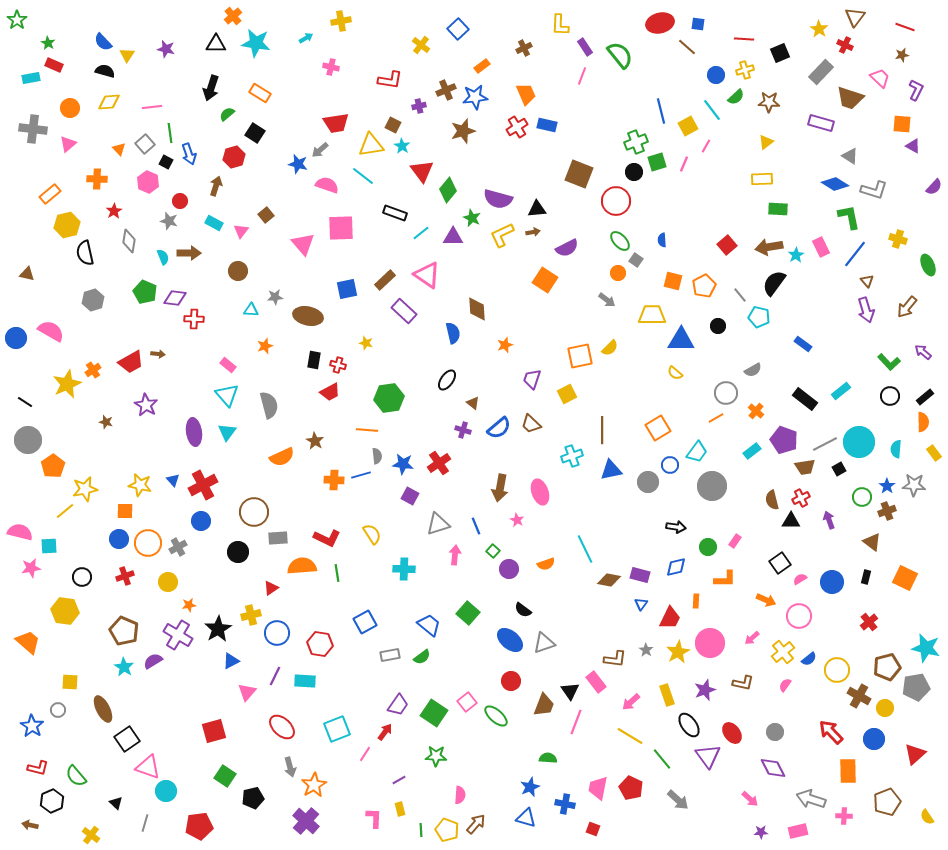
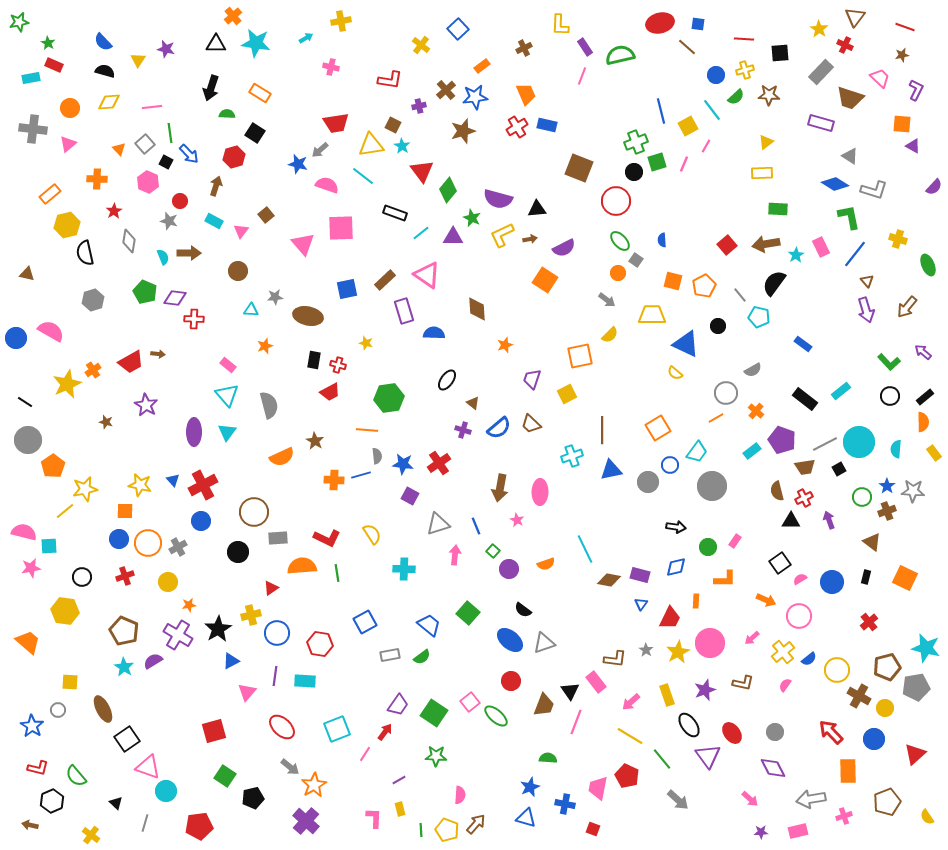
green star at (17, 20): moved 2 px right, 2 px down; rotated 24 degrees clockwise
black square at (780, 53): rotated 18 degrees clockwise
yellow triangle at (127, 55): moved 11 px right, 5 px down
green semicircle at (620, 55): rotated 64 degrees counterclockwise
brown cross at (446, 90): rotated 18 degrees counterclockwise
brown star at (769, 102): moved 7 px up
green semicircle at (227, 114): rotated 42 degrees clockwise
blue arrow at (189, 154): rotated 25 degrees counterclockwise
brown square at (579, 174): moved 6 px up
yellow rectangle at (762, 179): moved 6 px up
cyan rectangle at (214, 223): moved 2 px up
brown arrow at (533, 232): moved 3 px left, 7 px down
brown arrow at (769, 247): moved 3 px left, 3 px up
purple semicircle at (567, 248): moved 3 px left
purple rectangle at (404, 311): rotated 30 degrees clockwise
blue semicircle at (453, 333): moved 19 px left; rotated 75 degrees counterclockwise
blue triangle at (681, 340): moved 5 px right, 4 px down; rotated 24 degrees clockwise
yellow semicircle at (610, 348): moved 13 px up
purple ellipse at (194, 432): rotated 8 degrees clockwise
purple pentagon at (784, 440): moved 2 px left
gray star at (914, 485): moved 1 px left, 6 px down
pink ellipse at (540, 492): rotated 20 degrees clockwise
red cross at (801, 498): moved 3 px right
brown semicircle at (772, 500): moved 5 px right, 9 px up
pink semicircle at (20, 532): moved 4 px right
purple line at (275, 676): rotated 18 degrees counterclockwise
pink square at (467, 702): moved 3 px right
gray arrow at (290, 767): rotated 36 degrees counterclockwise
red pentagon at (631, 788): moved 4 px left, 12 px up
gray arrow at (811, 799): rotated 28 degrees counterclockwise
pink cross at (844, 816): rotated 21 degrees counterclockwise
